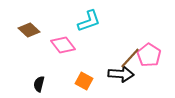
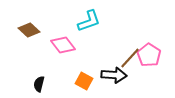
black arrow: moved 7 px left, 1 px down
